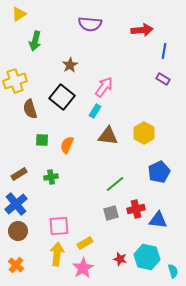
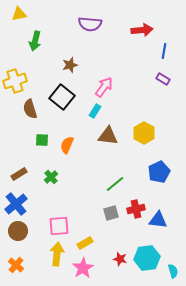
yellow triangle: rotated 21 degrees clockwise
brown star: rotated 14 degrees clockwise
green cross: rotated 32 degrees counterclockwise
cyan hexagon: moved 1 px down; rotated 20 degrees counterclockwise
